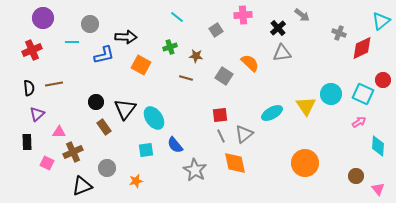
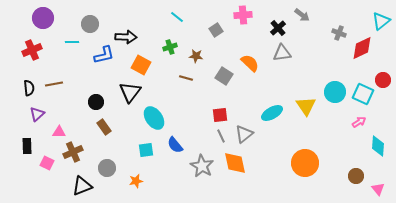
cyan circle at (331, 94): moved 4 px right, 2 px up
black triangle at (125, 109): moved 5 px right, 17 px up
black rectangle at (27, 142): moved 4 px down
gray star at (195, 170): moved 7 px right, 4 px up
